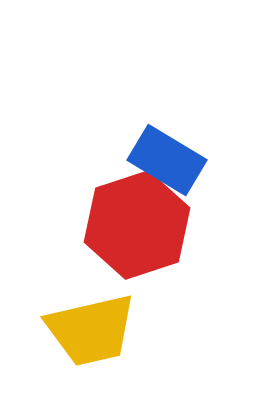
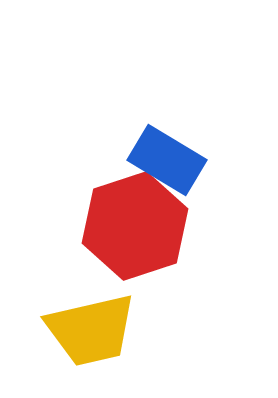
red hexagon: moved 2 px left, 1 px down
